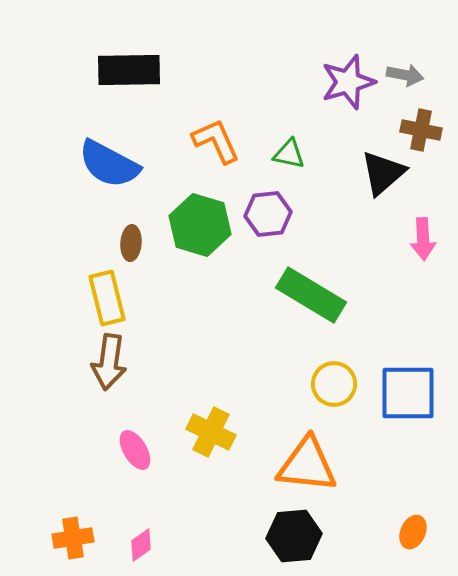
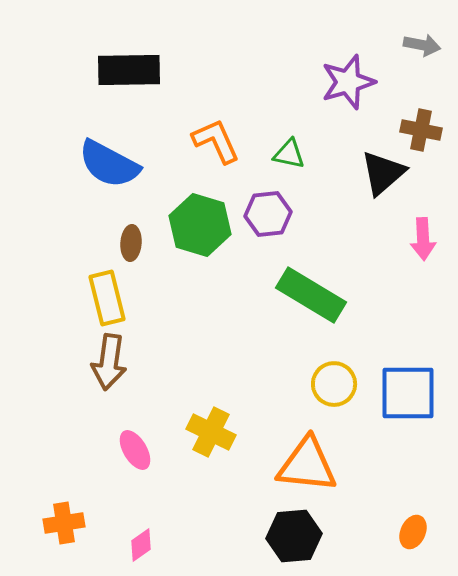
gray arrow: moved 17 px right, 30 px up
orange cross: moved 9 px left, 15 px up
